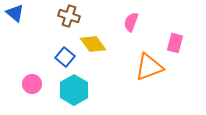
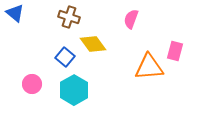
brown cross: moved 1 px down
pink semicircle: moved 3 px up
pink rectangle: moved 8 px down
orange triangle: rotated 16 degrees clockwise
